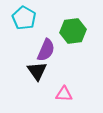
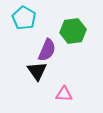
purple semicircle: moved 1 px right
